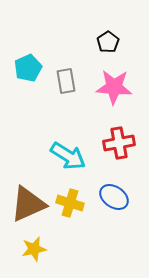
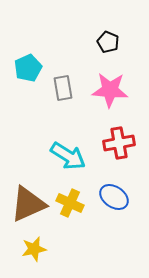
black pentagon: rotated 15 degrees counterclockwise
gray rectangle: moved 3 px left, 7 px down
pink star: moved 4 px left, 3 px down
yellow cross: rotated 8 degrees clockwise
